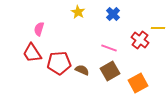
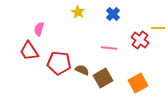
pink line: rotated 14 degrees counterclockwise
red trapezoid: moved 3 px left, 2 px up
red pentagon: rotated 10 degrees clockwise
brown square: moved 7 px left, 7 px down
